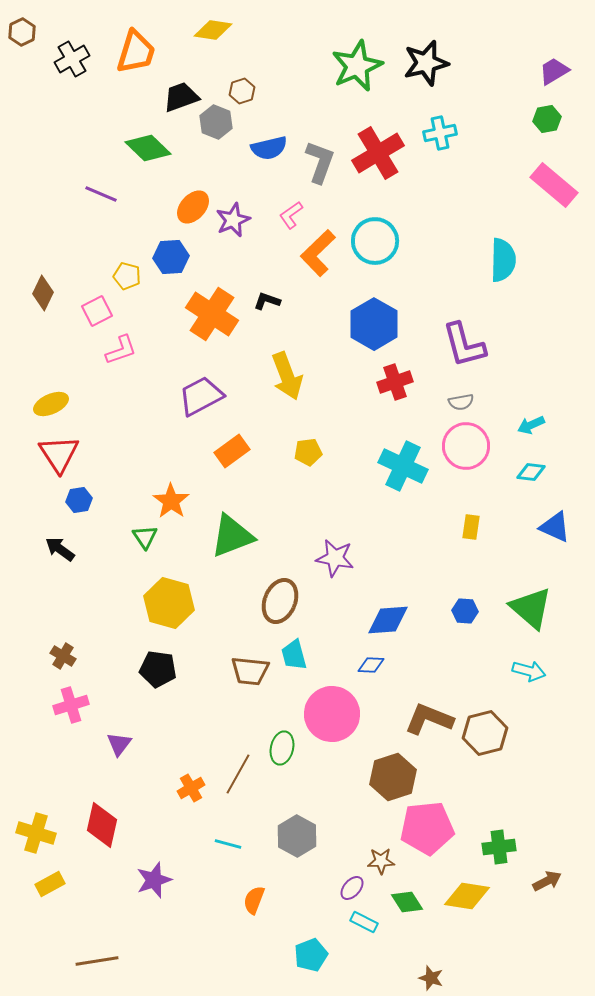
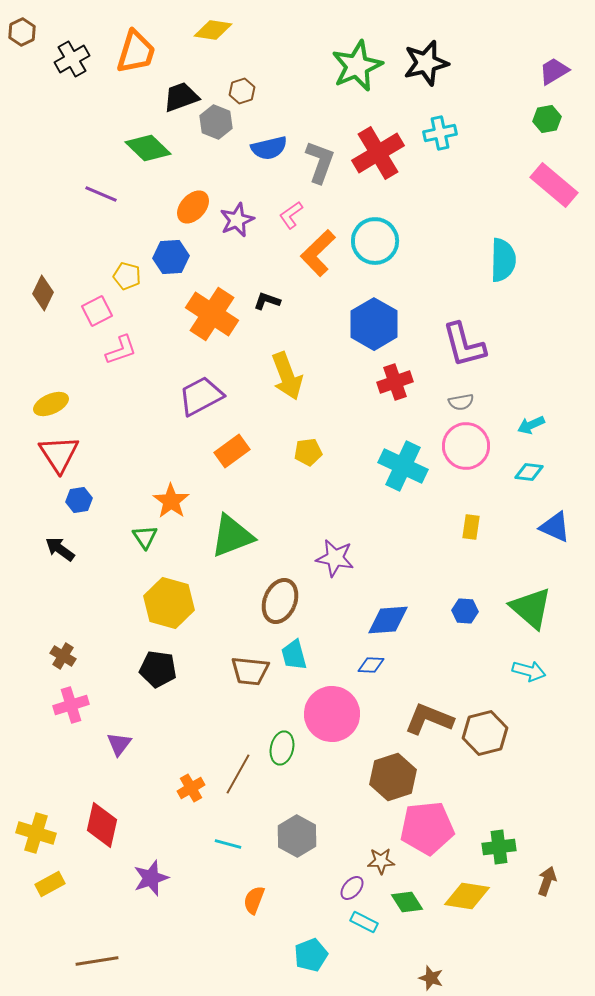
purple star at (233, 220): moved 4 px right
cyan diamond at (531, 472): moved 2 px left
purple star at (154, 880): moved 3 px left, 2 px up
brown arrow at (547, 881): rotated 44 degrees counterclockwise
